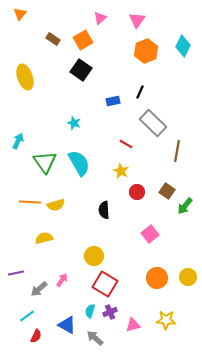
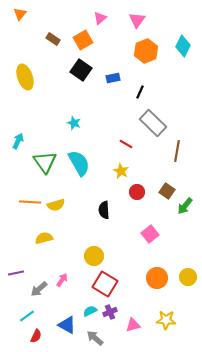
blue rectangle at (113, 101): moved 23 px up
cyan semicircle at (90, 311): rotated 48 degrees clockwise
